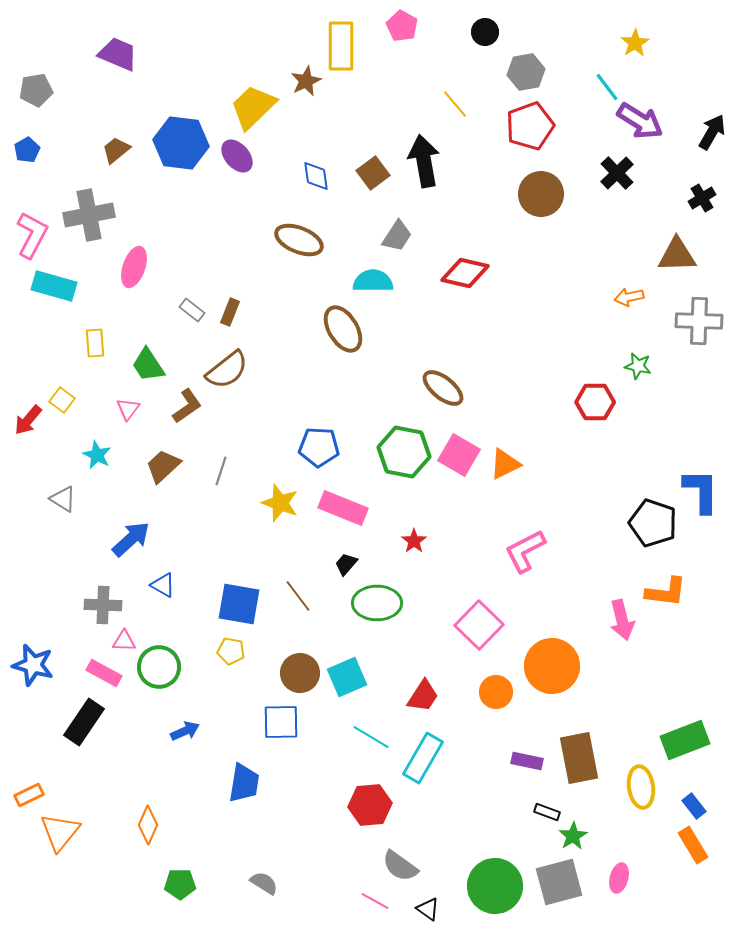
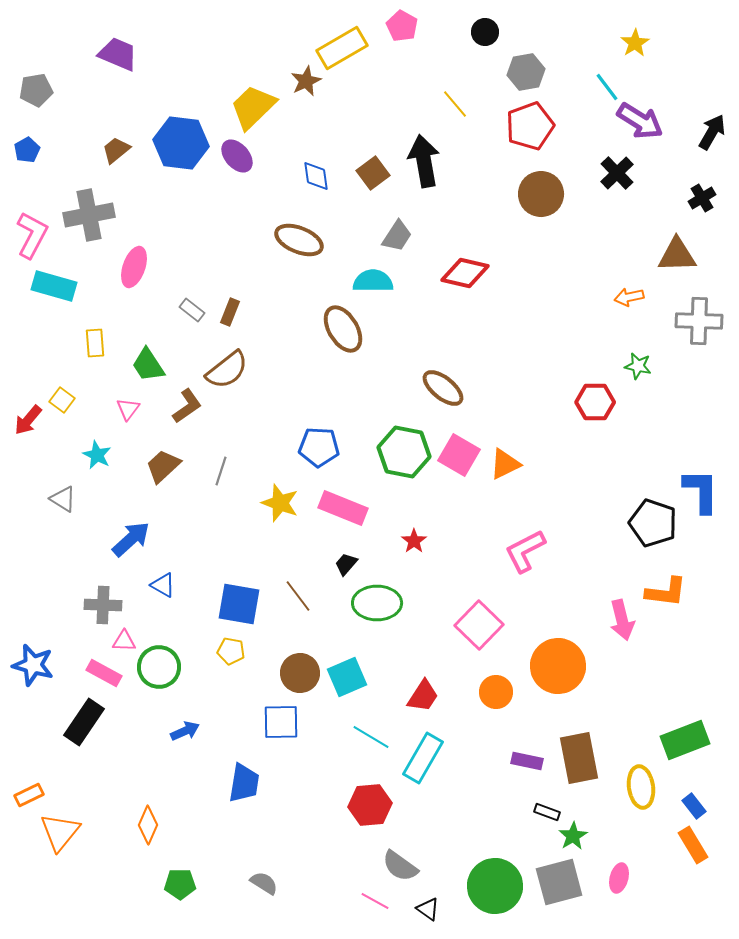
yellow rectangle at (341, 46): moved 1 px right, 2 px down; rotated 60 degrees clockwise
orange circle at (552, 666): moved 6 px right
